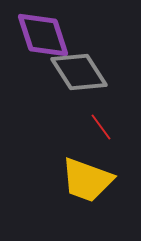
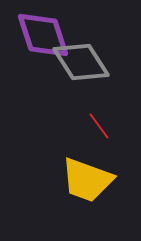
gray diamond: moved 2 px right, 10 px up
red line: moved 2 px left, 1 px up
